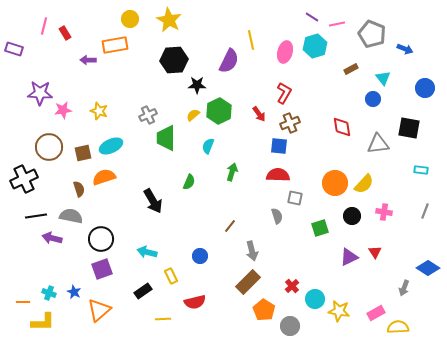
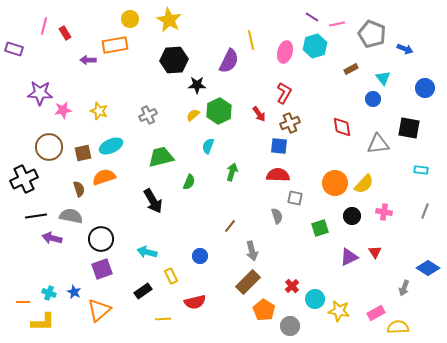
green trapezoid at (166, 138): moved 5 px left, 19 px down; rotated 76 degrees clockwise
